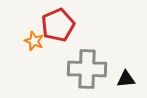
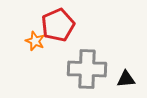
orange star: moved 1 px right
